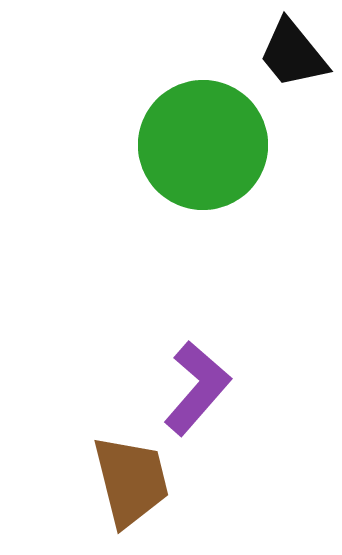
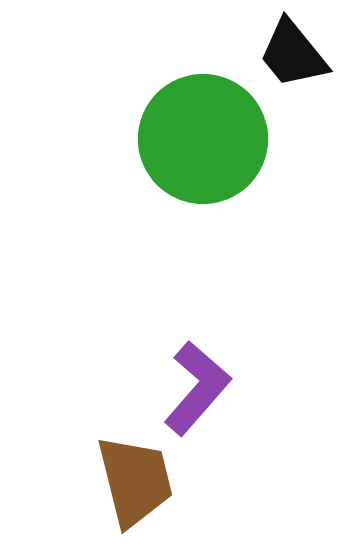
green circle: moved 6 px up
brown trapezoid: moved 4 px right
